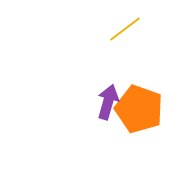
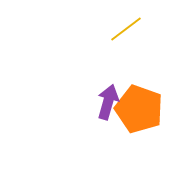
yellow line: moved 1 px right
